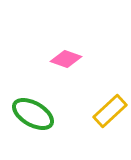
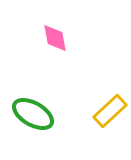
pink diamond: moved 11 px left, 21 px up; rotated 60 degrees clockwise
